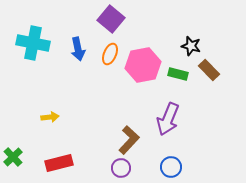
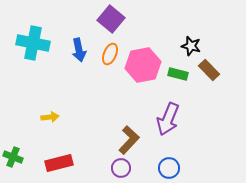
blue arrow: moved 1 px right, 1 px down
green cross: rotated 24 degrees counterclockwise
blue circle: moved 2 px left, 1 px down
